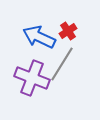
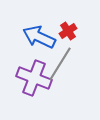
gray line: moved 2 px left
purple cross: moved 2 px right
